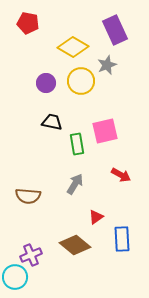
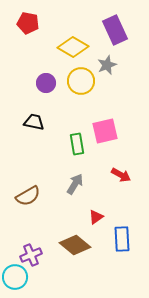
black trapezoid: moved 18 px left
brown semicircle: rotated 35 degrees counterclockwise
